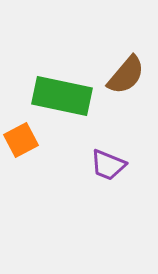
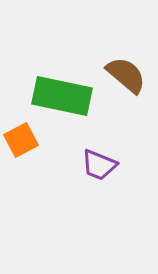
brown semicircle: rotated 90 degrees counterclockwise
purple trapezoid: moved 9 px left
